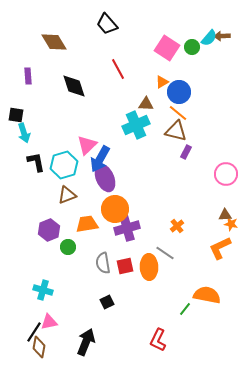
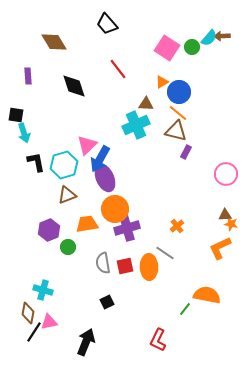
red line at (118, 69): rotated 10 degrees counterclockwise
brown diamond at (39, 347): moved 11 px left, 34 px up
